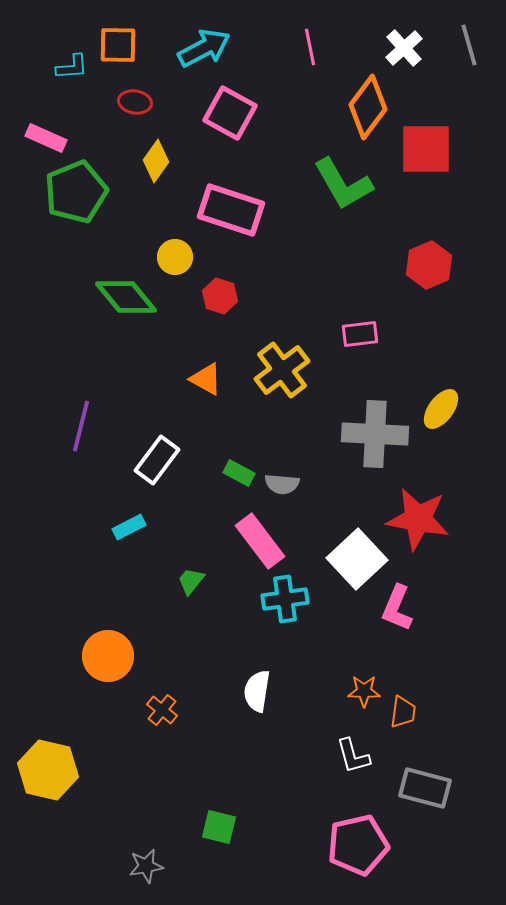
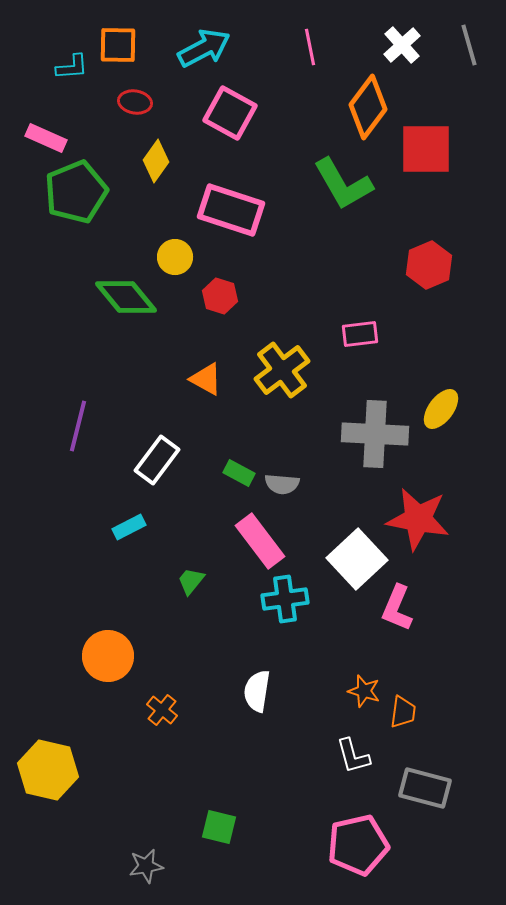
white cross at (404, 48): moved 2 px left, 3 px up
purple line at (81, 426): moved 3 px left
orange star at (364, 691): rotated 16 degrees clockwise
